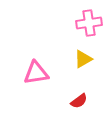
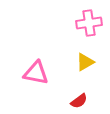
yellow triangle: moved 2 px right, 3 px down
pink triangle: rotated 20 degrees clockwise
